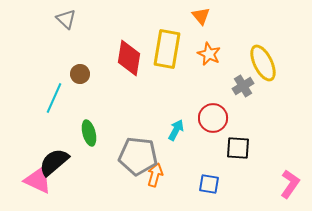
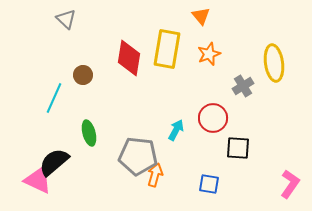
orange star: rotated 25 degrees clockwise
yellow ellipse: moved 11 px right; rotated 18 degrees clockwise
brown circle: moved 3 px right, 1 px down
